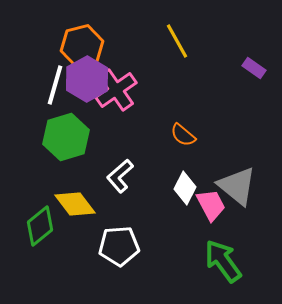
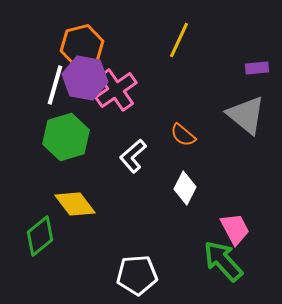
yellow line: moved 2 px right, 1 px up; rotated 54 degrees clockwise
purple rectangle: moved 3 px right; rotated 40 degrees counterclockwise
purple hexagon: moved 2 px left, 1 px up; rotated 21 degrees counterclockwise
white L-shape: moved 13 px right, 20 px up
gray triangle: moved 9 px right, 71 px up
pink trapezoid: moved 24 px right, 24 px down
green diamond: moved 10 px down
white pentagon: moved 18 px right, 29 px down
green arrow: rotated 6 degrees counterclockwise
